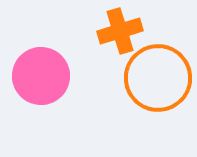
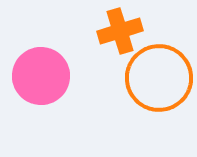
orange circle: moved 1 px right
